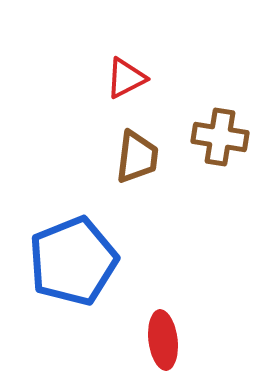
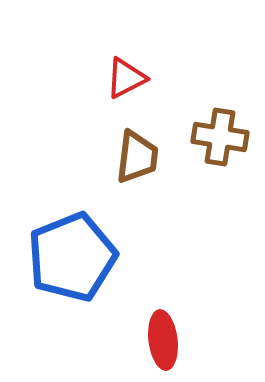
blue pentagon: moved 1 px left, 4 px up
